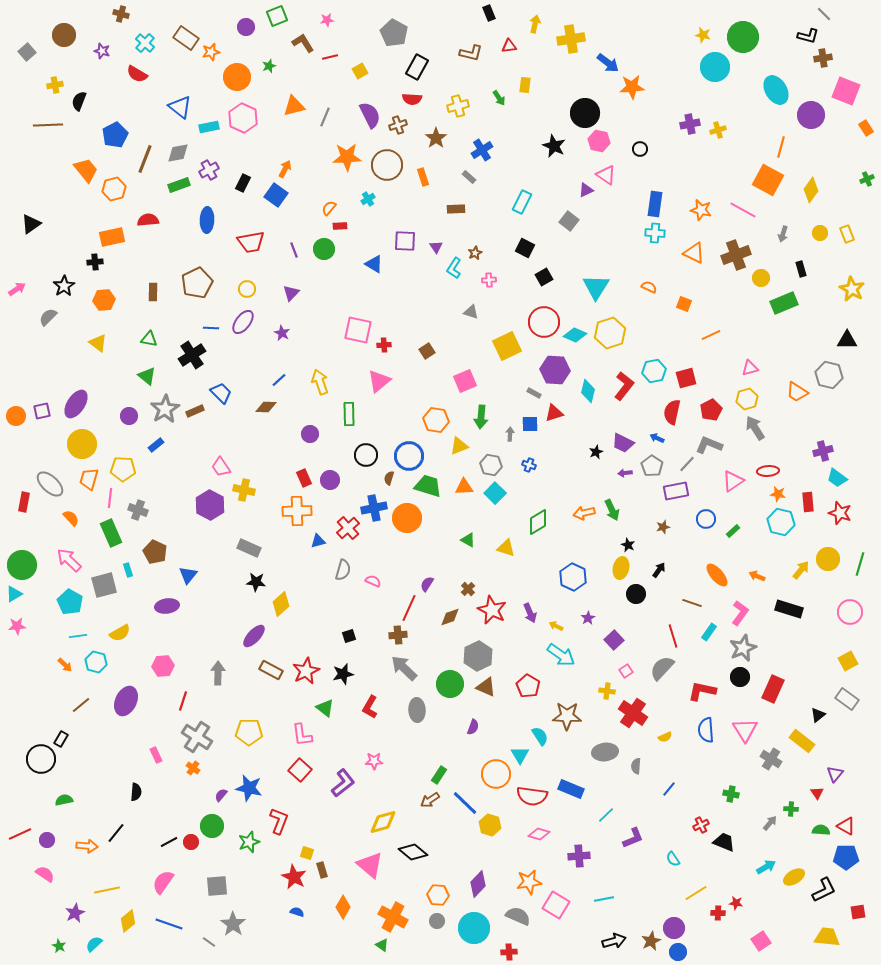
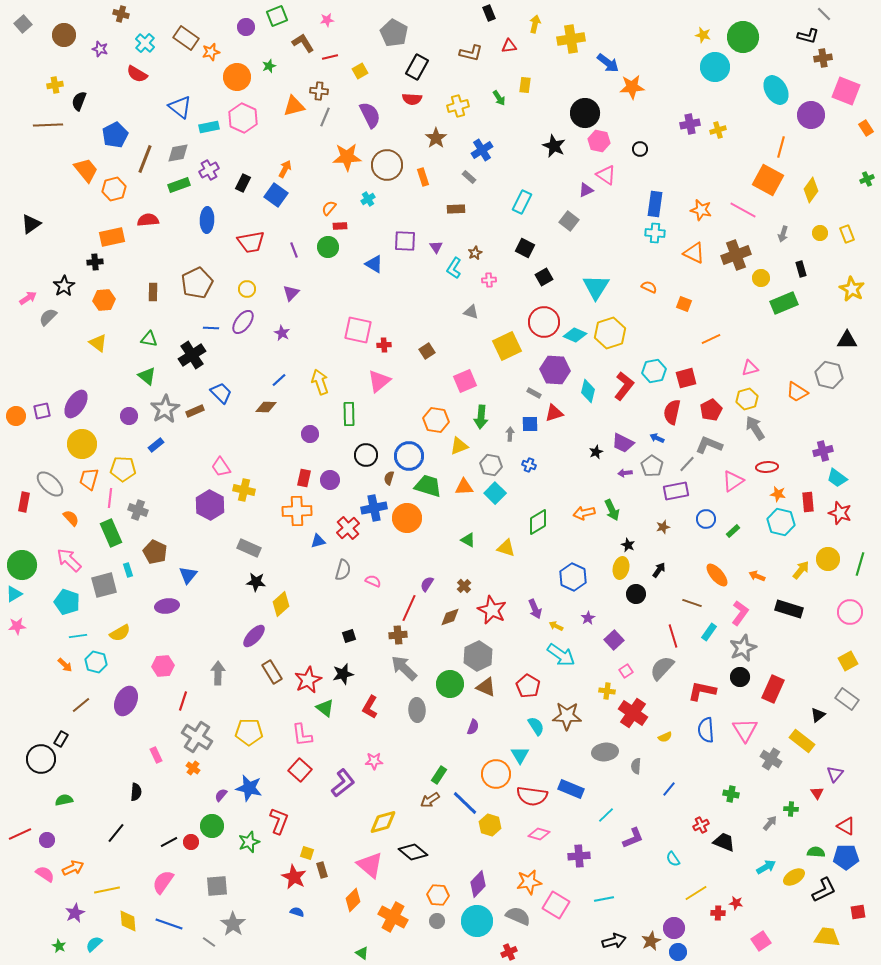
purple star at (102, 51): moved 2 px left, 2 px up
gray square at (27, 52): moved 4 px left, 28 px up
brown cross at (398, 125): moved 79 px left, 34 px up; rotated 24 degrees clockwise
green circle at (324, 249): moved 4 px right, 2 px up
pink arrow at (17, 289): moved 11 px right, 9 px down
orange line at (711, 335): moved 4 px down
red ellipse at (768, 471): moved 1 px left, 4 px up
red rectangle at (304, 478): rotated 36 degrees clockwise
brown cross at (468, 589): moved 4 px left, 3 px up
cyan pentagon at (70, 602): moved 3 px left; rotated 10 degrees counterclockwise
purple arrow at (530, 613): moved 5 px right, 4 px up
brown rectangle at (271, 670): moved 1 px right, 2 px down; rotated 30 degrees clockwise
red star at (306, 671): moved 2 px right, 9 px down
cyan semicircle at (540, 736): moved 4 px left, 10 px up
green semicircle at (821, 830): moved 5 px left, 22 px down
orange arrow at (87, 846): moved 14 px left, 22 px down; rotated 30 degrees counterclockwise
orange diamond at (343, 907): moved 10 px right, 7 px up; rotated 15 degrees clockwise
yellow diamond at (128, 921): rotated 55 degrees counterclockwise
cyan circle at (474, 928): moved 3 px right, 7 px up
green triangle at (382, 945): moved 20 px left, 8 px down
red cross at (509, 952): rotated 21 degrees counterclockwise
